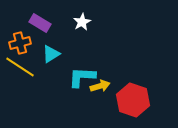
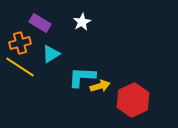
red hexagon: rotated 16 degrees clockwise
